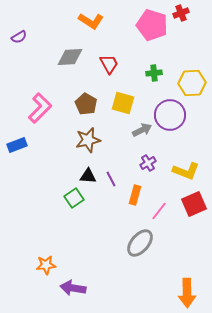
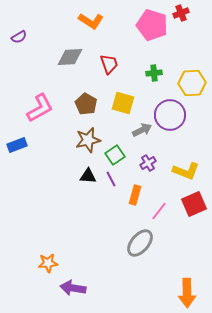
red trapezoid: rotated 10 degrees clockwise
pink L-shape: rotated 16 degrees clockwise
green square: moved 41 px right, 43 px up
orange star: moved 2 px right, 2 px up
